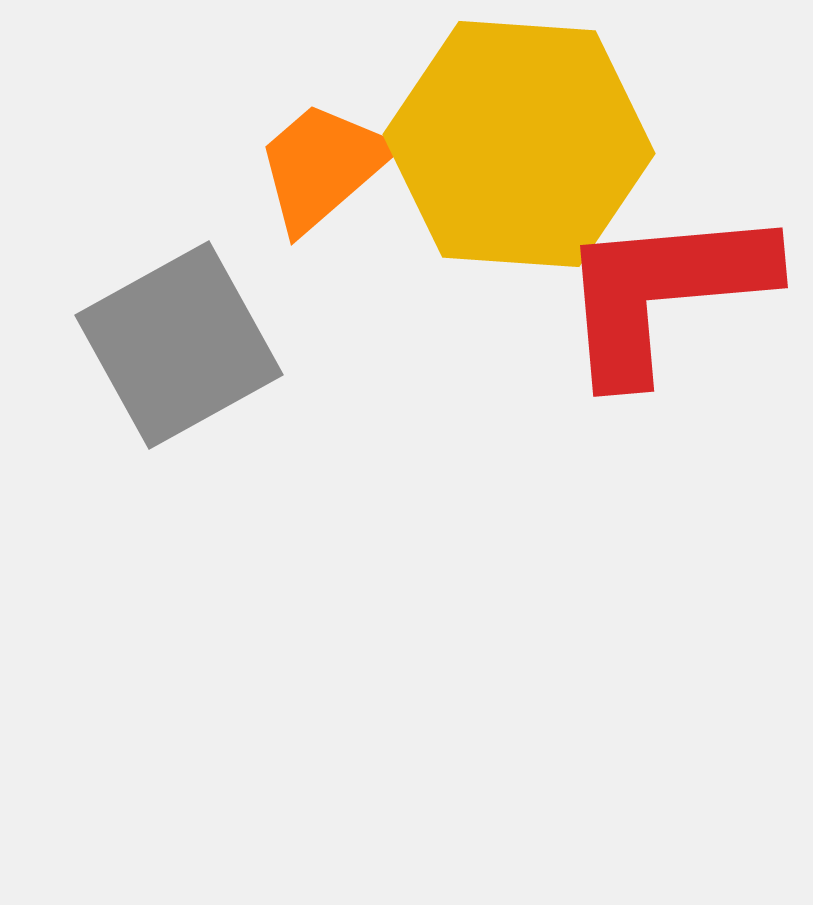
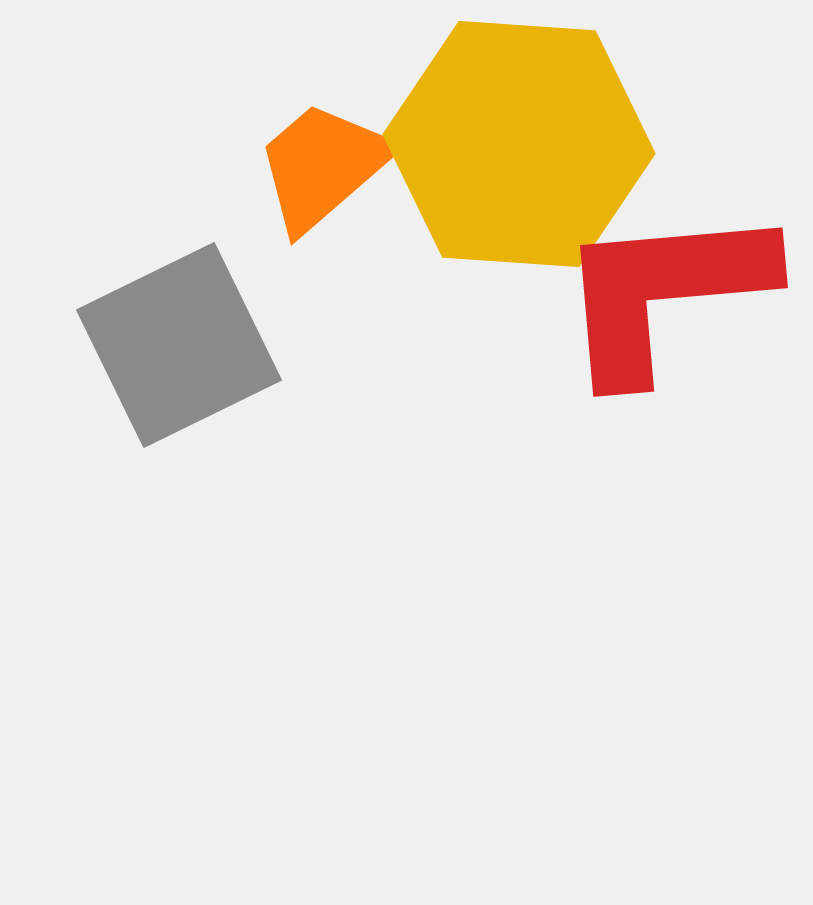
gray square: rotated 3 degrees clockwise
